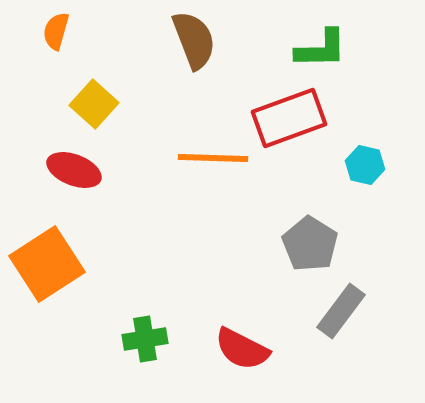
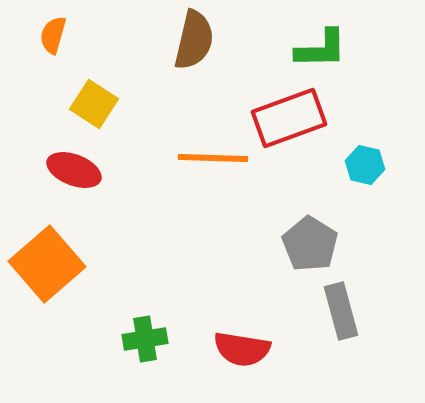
orange semicircle: moved 3 px left, 4 px down
brown semicircle: rotated 34 degrees clockwise
yellow square: rotated 9 degrees counterclockwise
orange square: rotated 8 degrees counterclockwise
gray rectangle: rotated 52 degrees counterclockwise
red semicircle: rotated 18 degrees counterclockwise
